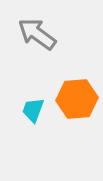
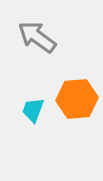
gray arrow: moved 3 px down
